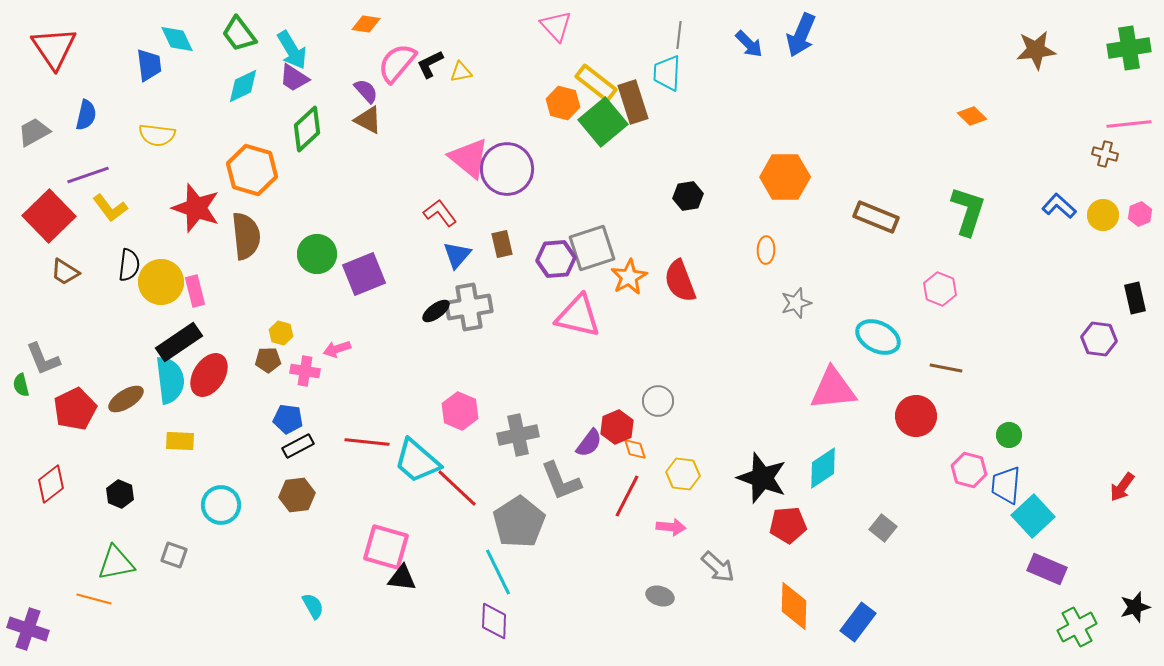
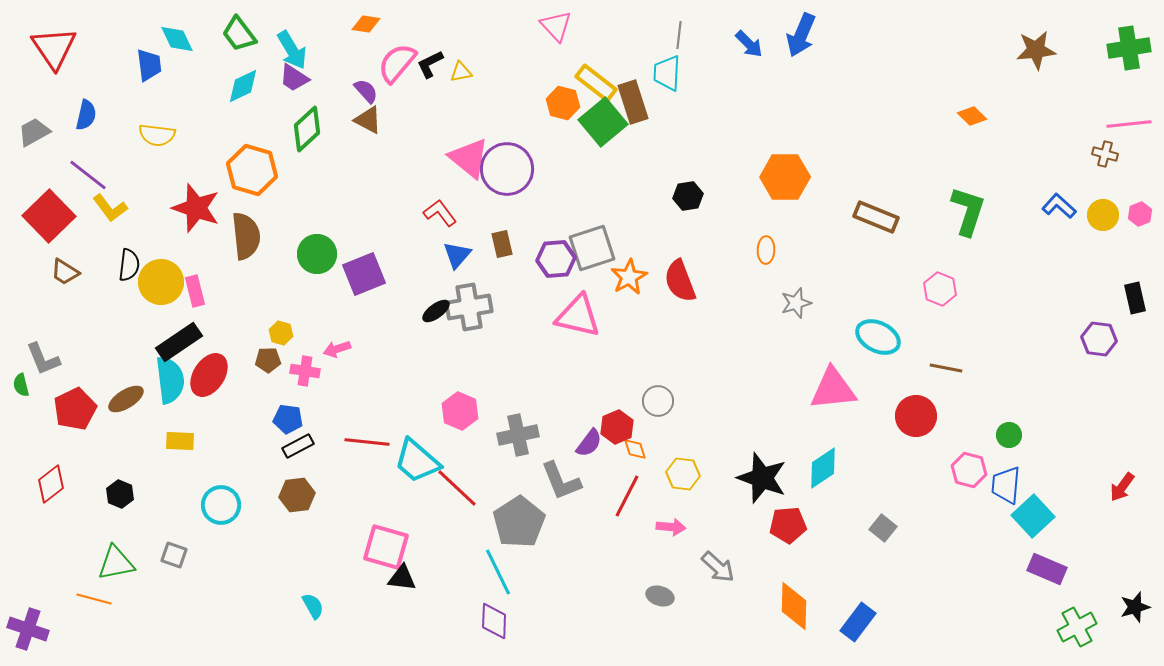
purple line at (88, 175): rotated 57 degrees clockwise
